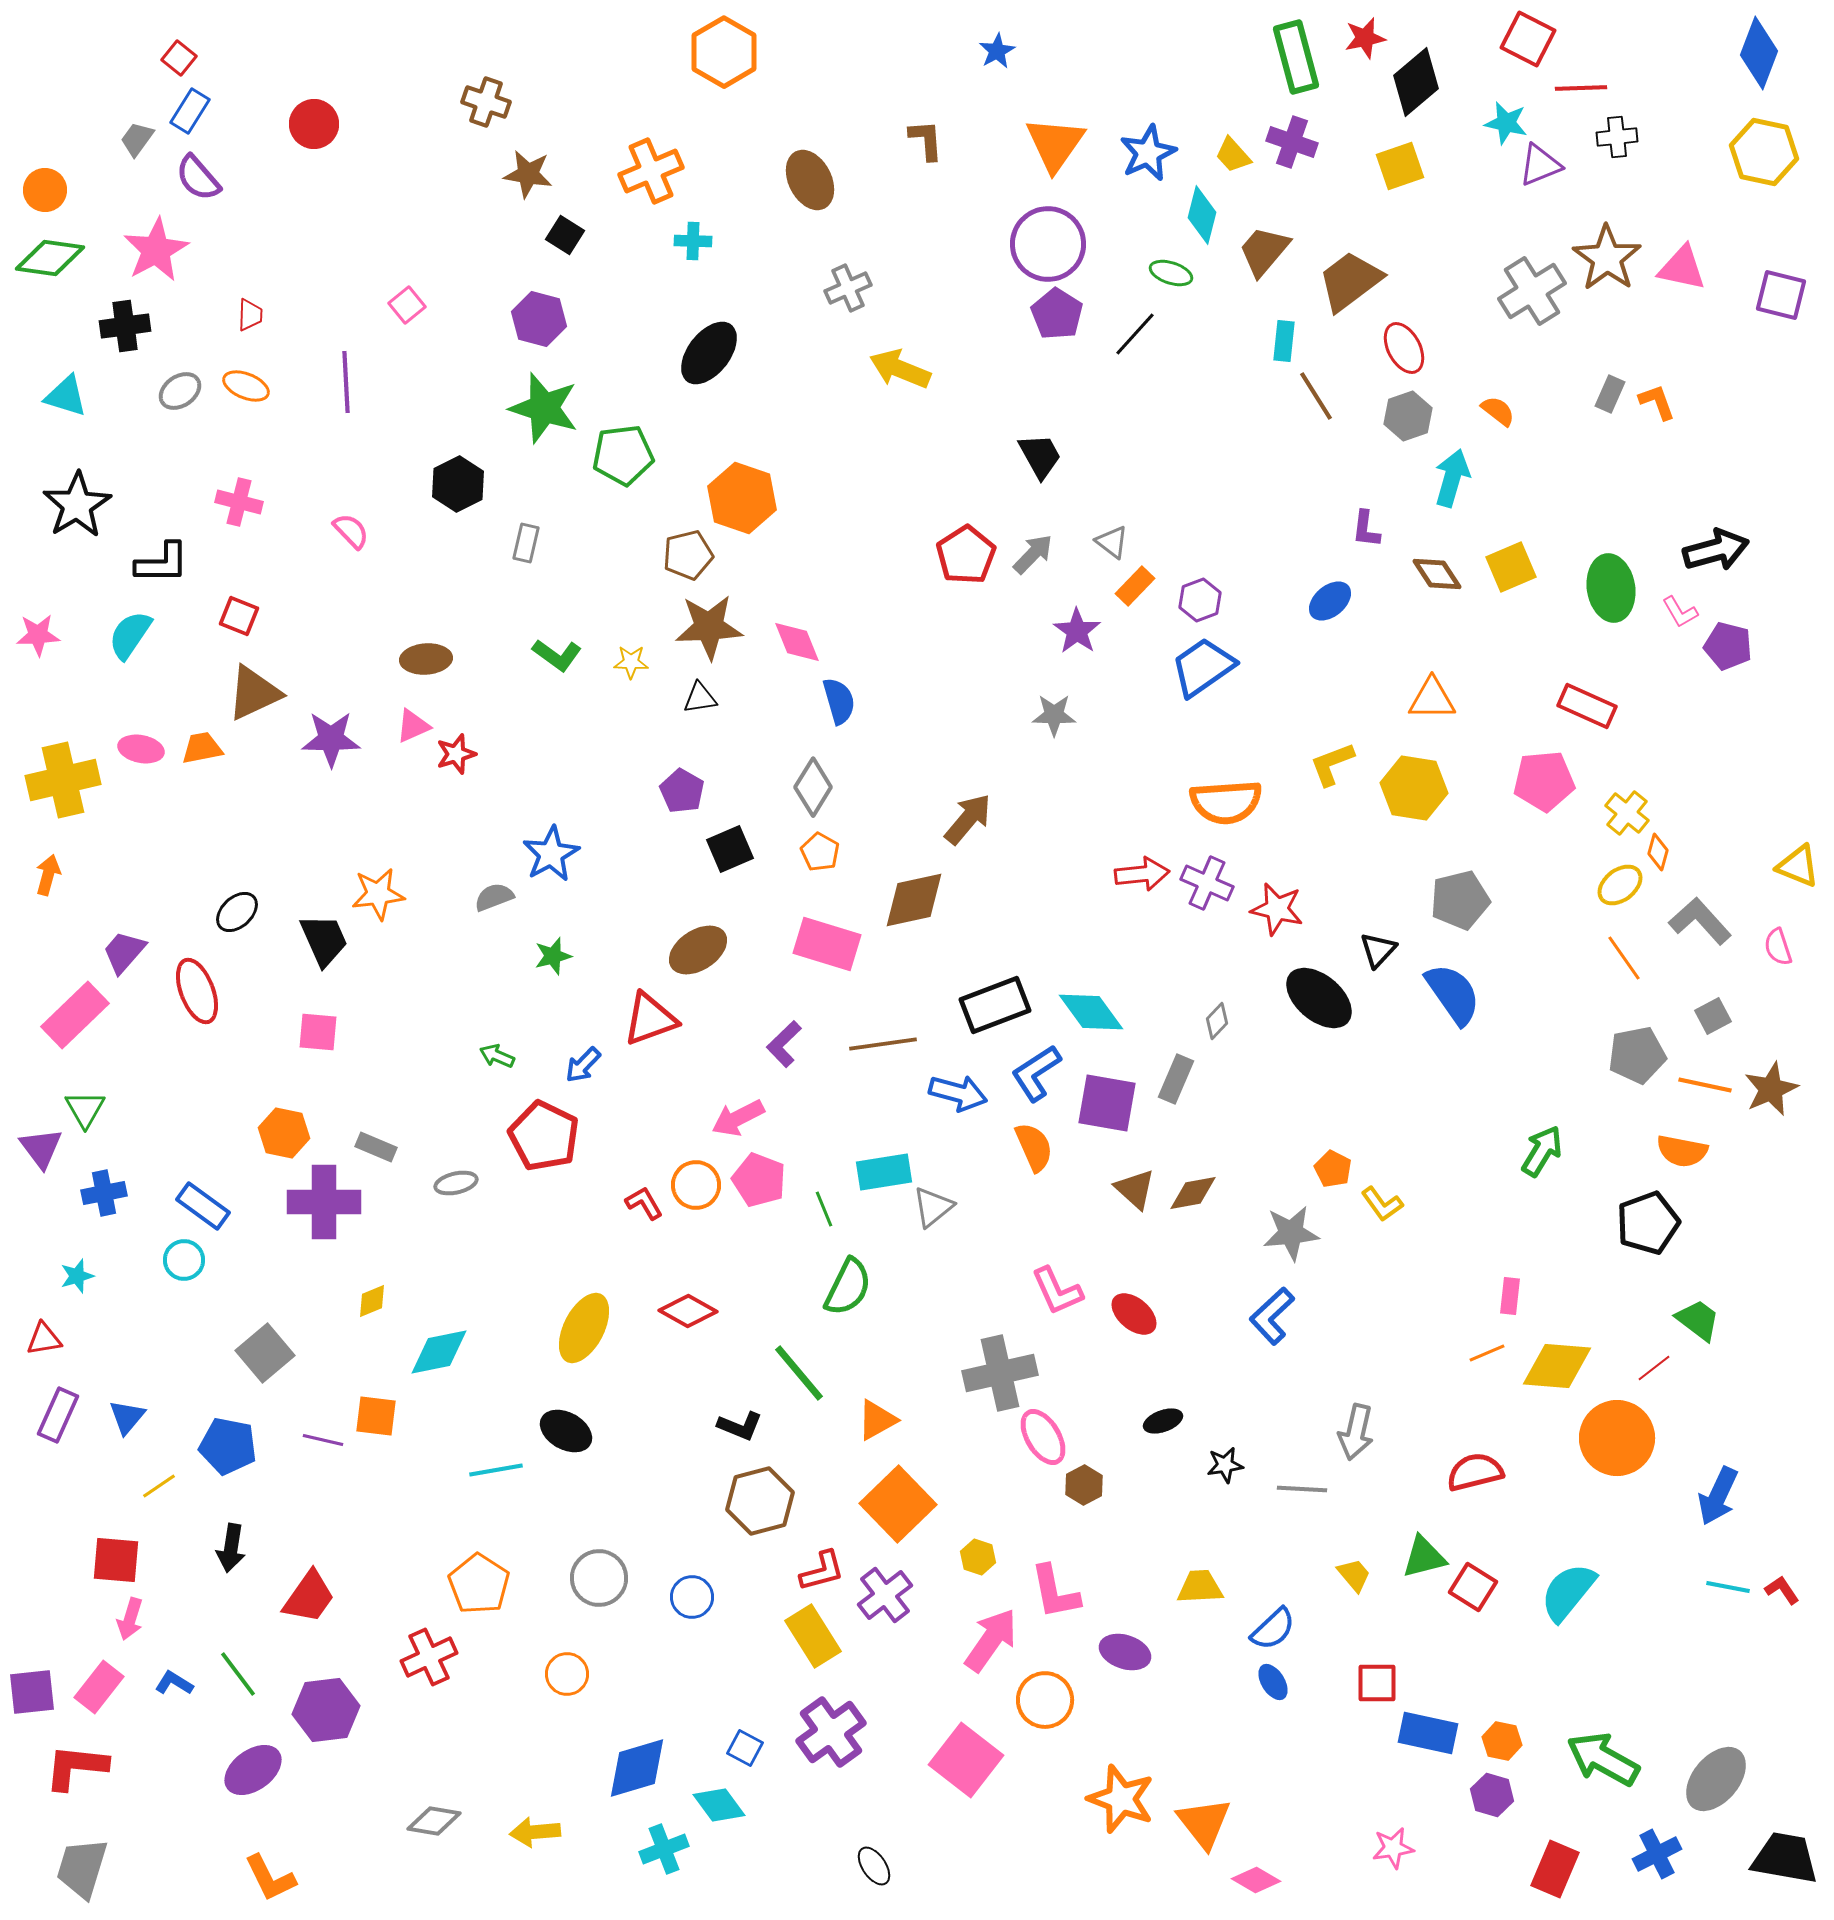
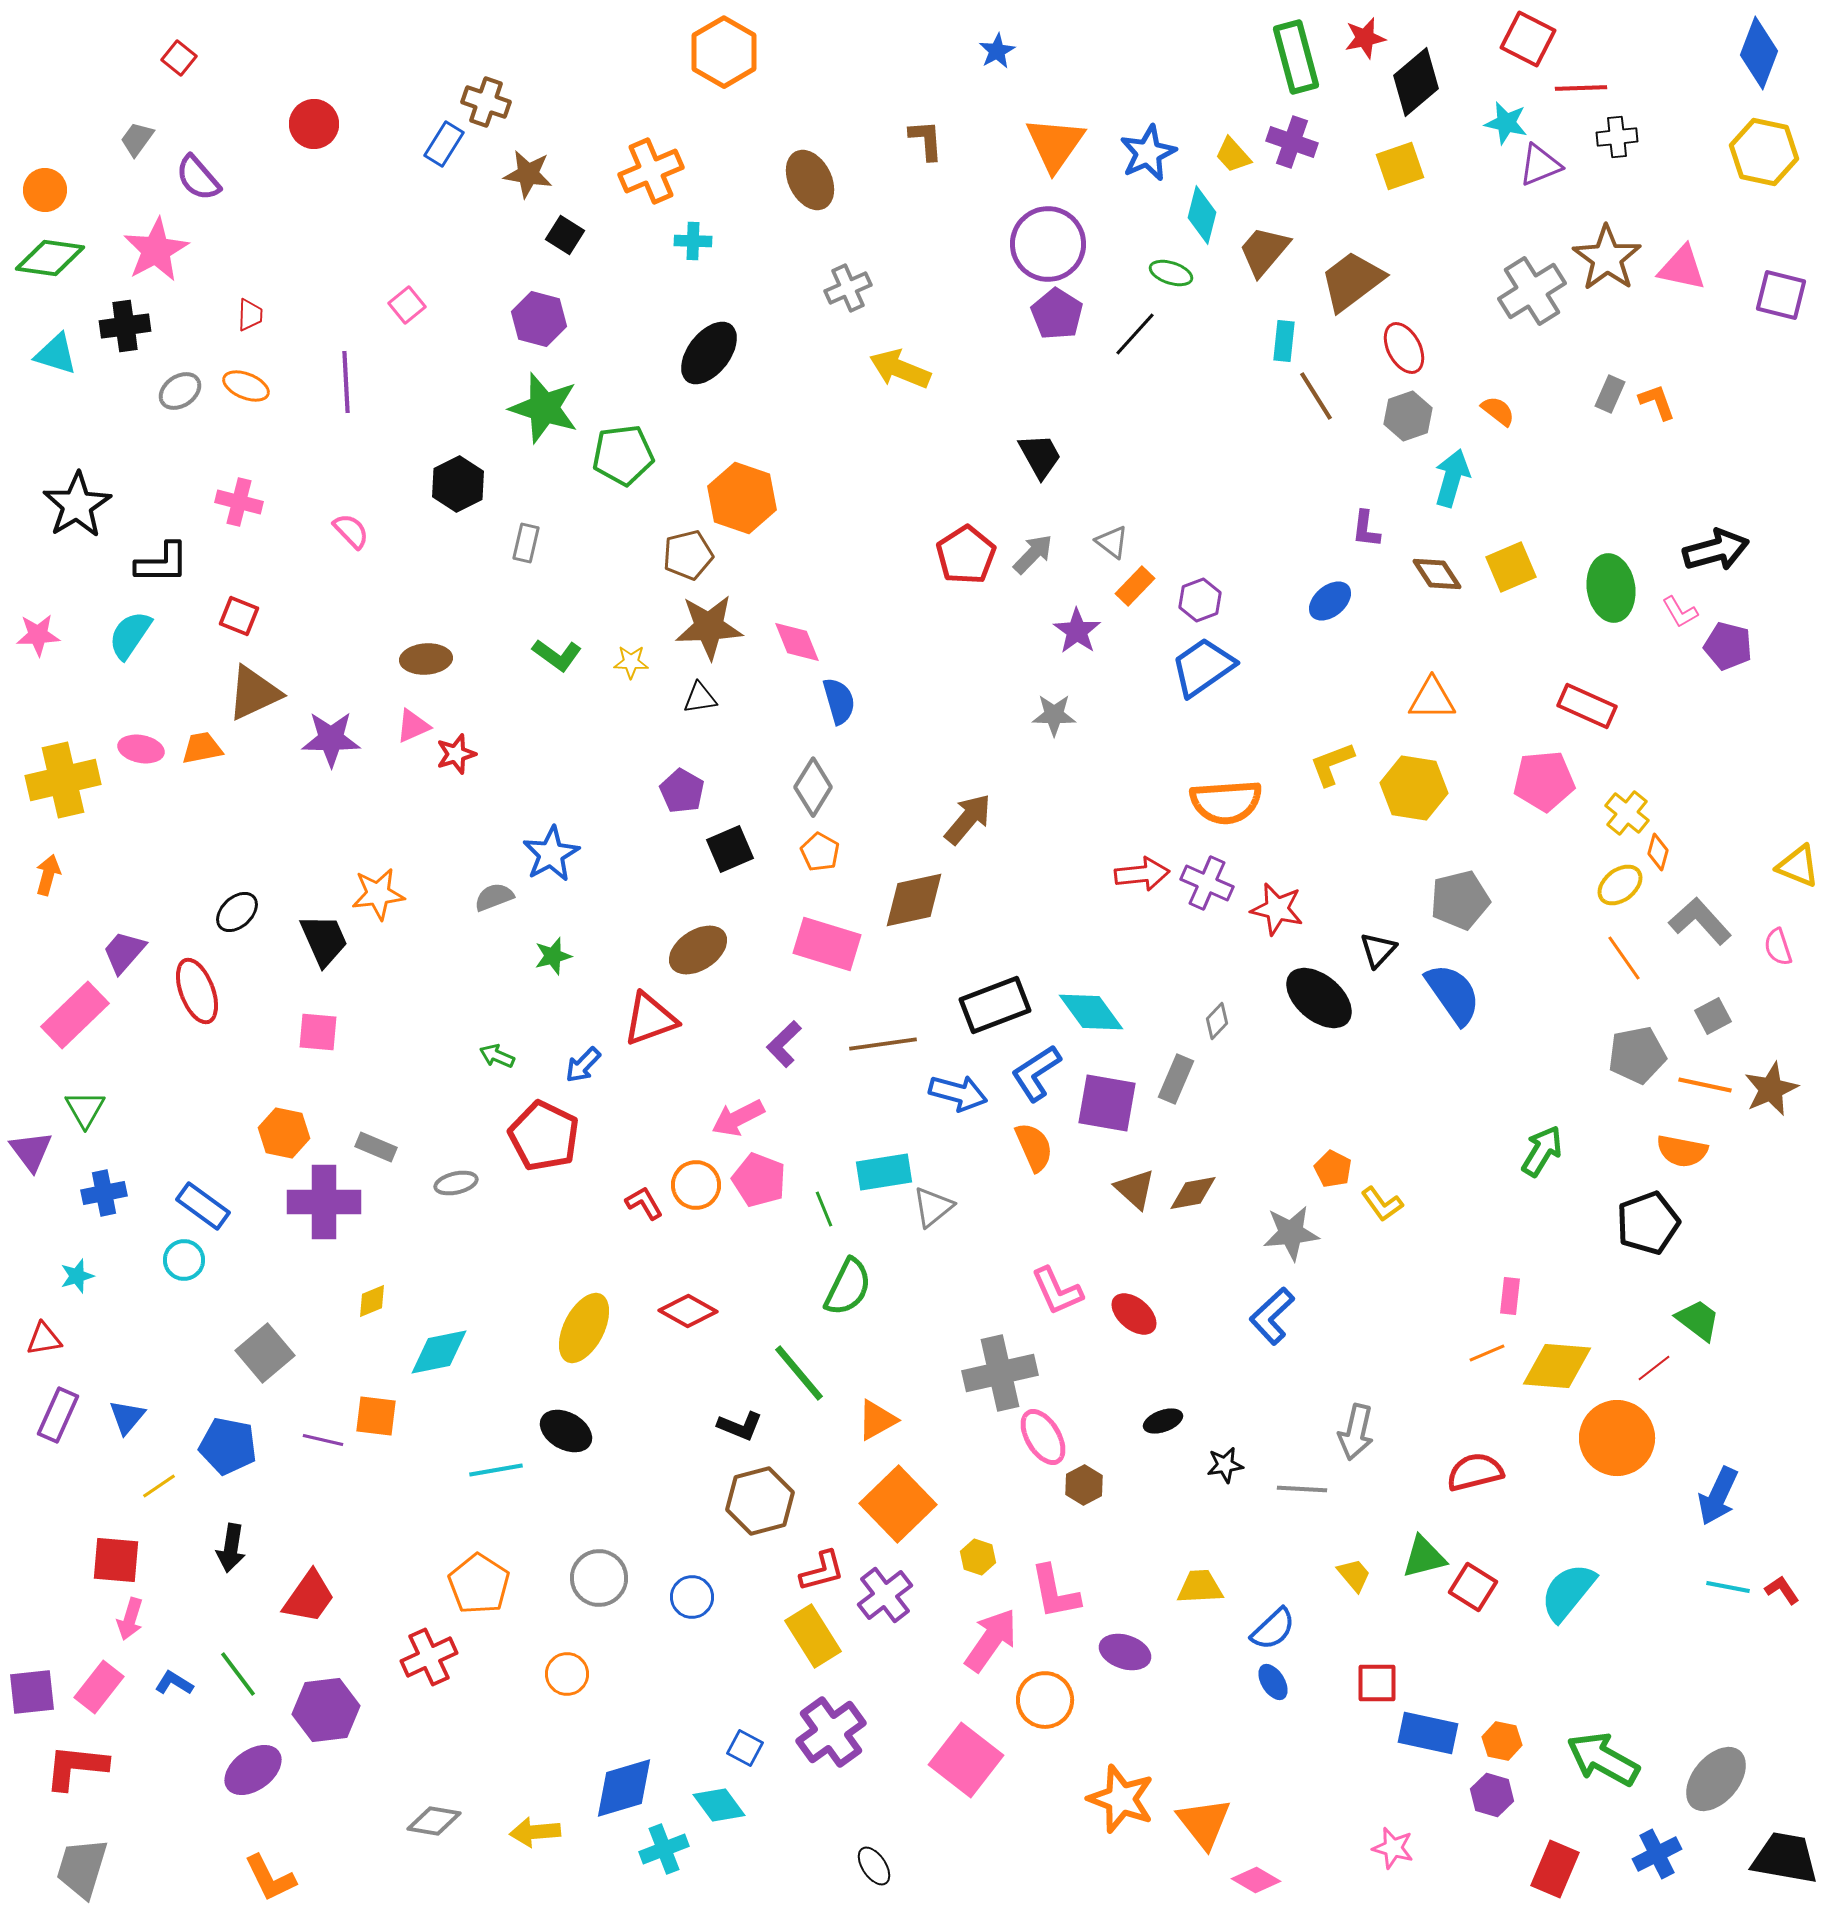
blue rectangle at (190, 111): moved 254 px right, 33 px down
brown trapezoid at (1350, 281): moved 2 px right
cyan triangle at (66, 396): moved 10 px left, 42 px up
purple triangle at (41, 1148): moved 10 px left, 3 px down
blue diamond at (637, 1768): moved 13 px left, 20 px down
pink star at (1393, 1848): rotated 24 degrees clockwise
